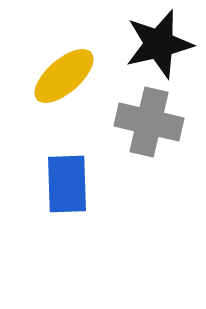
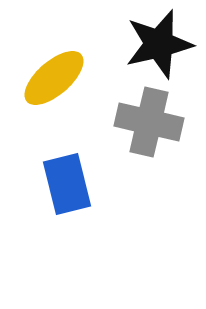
yellow ellipse: moved 10 px left, 2 px down
blue rectangle: rotated 12 degrees counterclockwise
